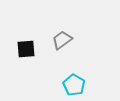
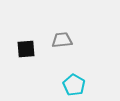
gray trapezoid: rotated 30 degrees clockwise
